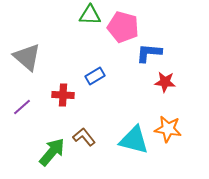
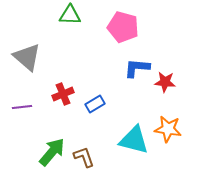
green triangle: moved 20 px left
blue L-shape: moved 12 px left, 15 px down
blue rectangle: moved 28 px down
red cross: moved 1 px up; rotated 25 degrees counterclockwise
purple line: rotated 36 degrees clockwise
brown L-shape: moved 20 px down; rotated 20 degrees clockwise
